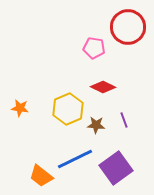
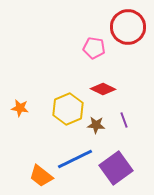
red diamond: moved 2 px down
